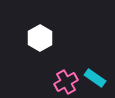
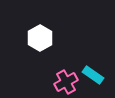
cyan rectangle: moved 2 px left, 3 px up
